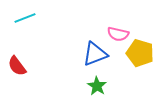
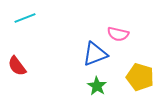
yellow pentagon: moved 24 px down
